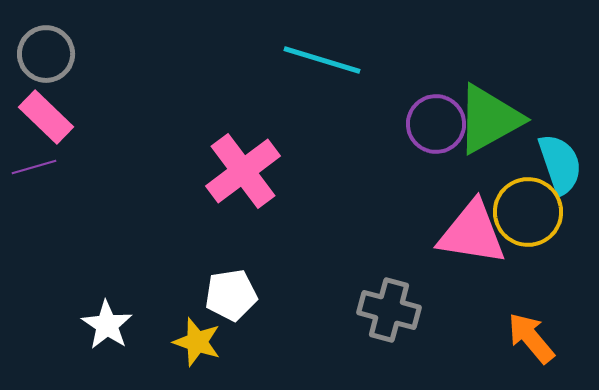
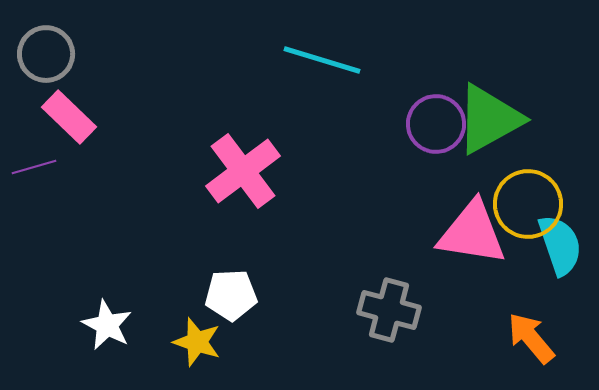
pink rectangle: moved 23 px right
cyan semicircle: moved 81 px down
yellow circle: moved 8 px up
white pentagon: rotated 6 degrees clockwise
white star: rotated 6 degrees counterclockwise
